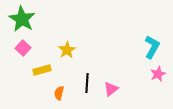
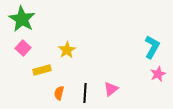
black line: moved 2 px left, 10 px down
